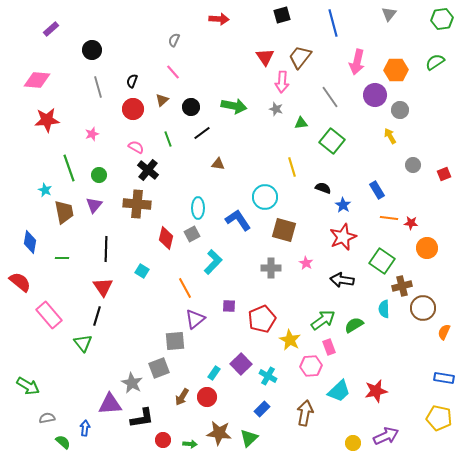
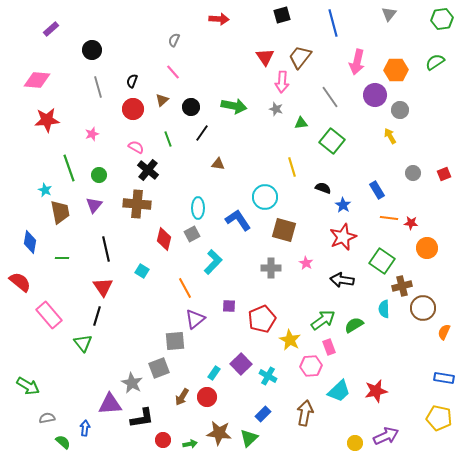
black line at (202, 133): rotated 18 degrees counterclockwise
gray circle at (413, 165): moved 8 px down
brown trapezoid at (64, 212): moved 4 px left
red diamond at (166, 238): moved 2 px left, 1 px down
black line at (106, 249): rotated 15 degrees counterclockwise
blue rectangle at (262, 409): moved 1 px right, 5 px down
yellow circle at (353, 443): moved 2 px right
green arrow at (190, 444): rotated 16 degrees counterclockwise
